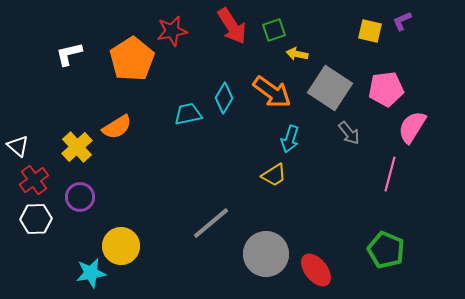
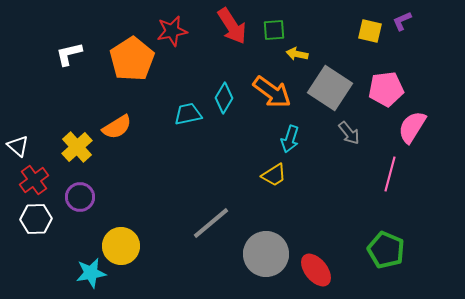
green square: rotated 15 degrees clockwise
